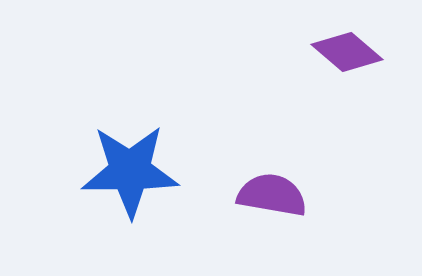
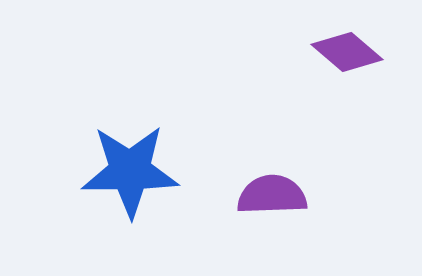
purple semicircle: rotated 12 degrees counterclockwise
